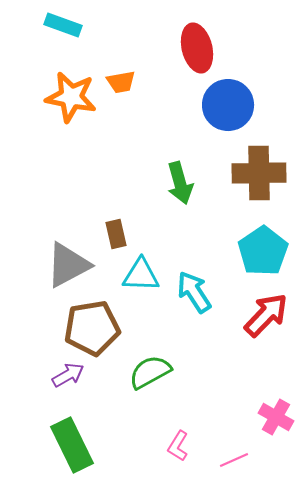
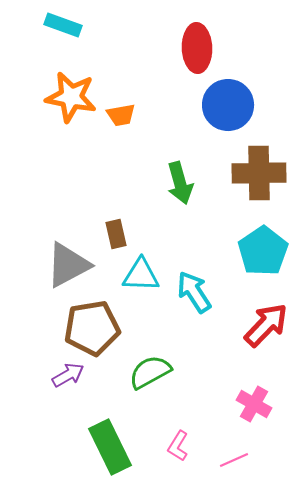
red ellipse: rotated 12 degrees clockwise
orange trapezoid: moved 33 px down
red arrow: moved 10 px down
pink cross: moved 22 px left, 13 px up
green rectangle: moved 38 px right, 2 px down
